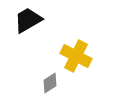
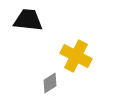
black trapezoid: rotated 36 degrees clockwise
